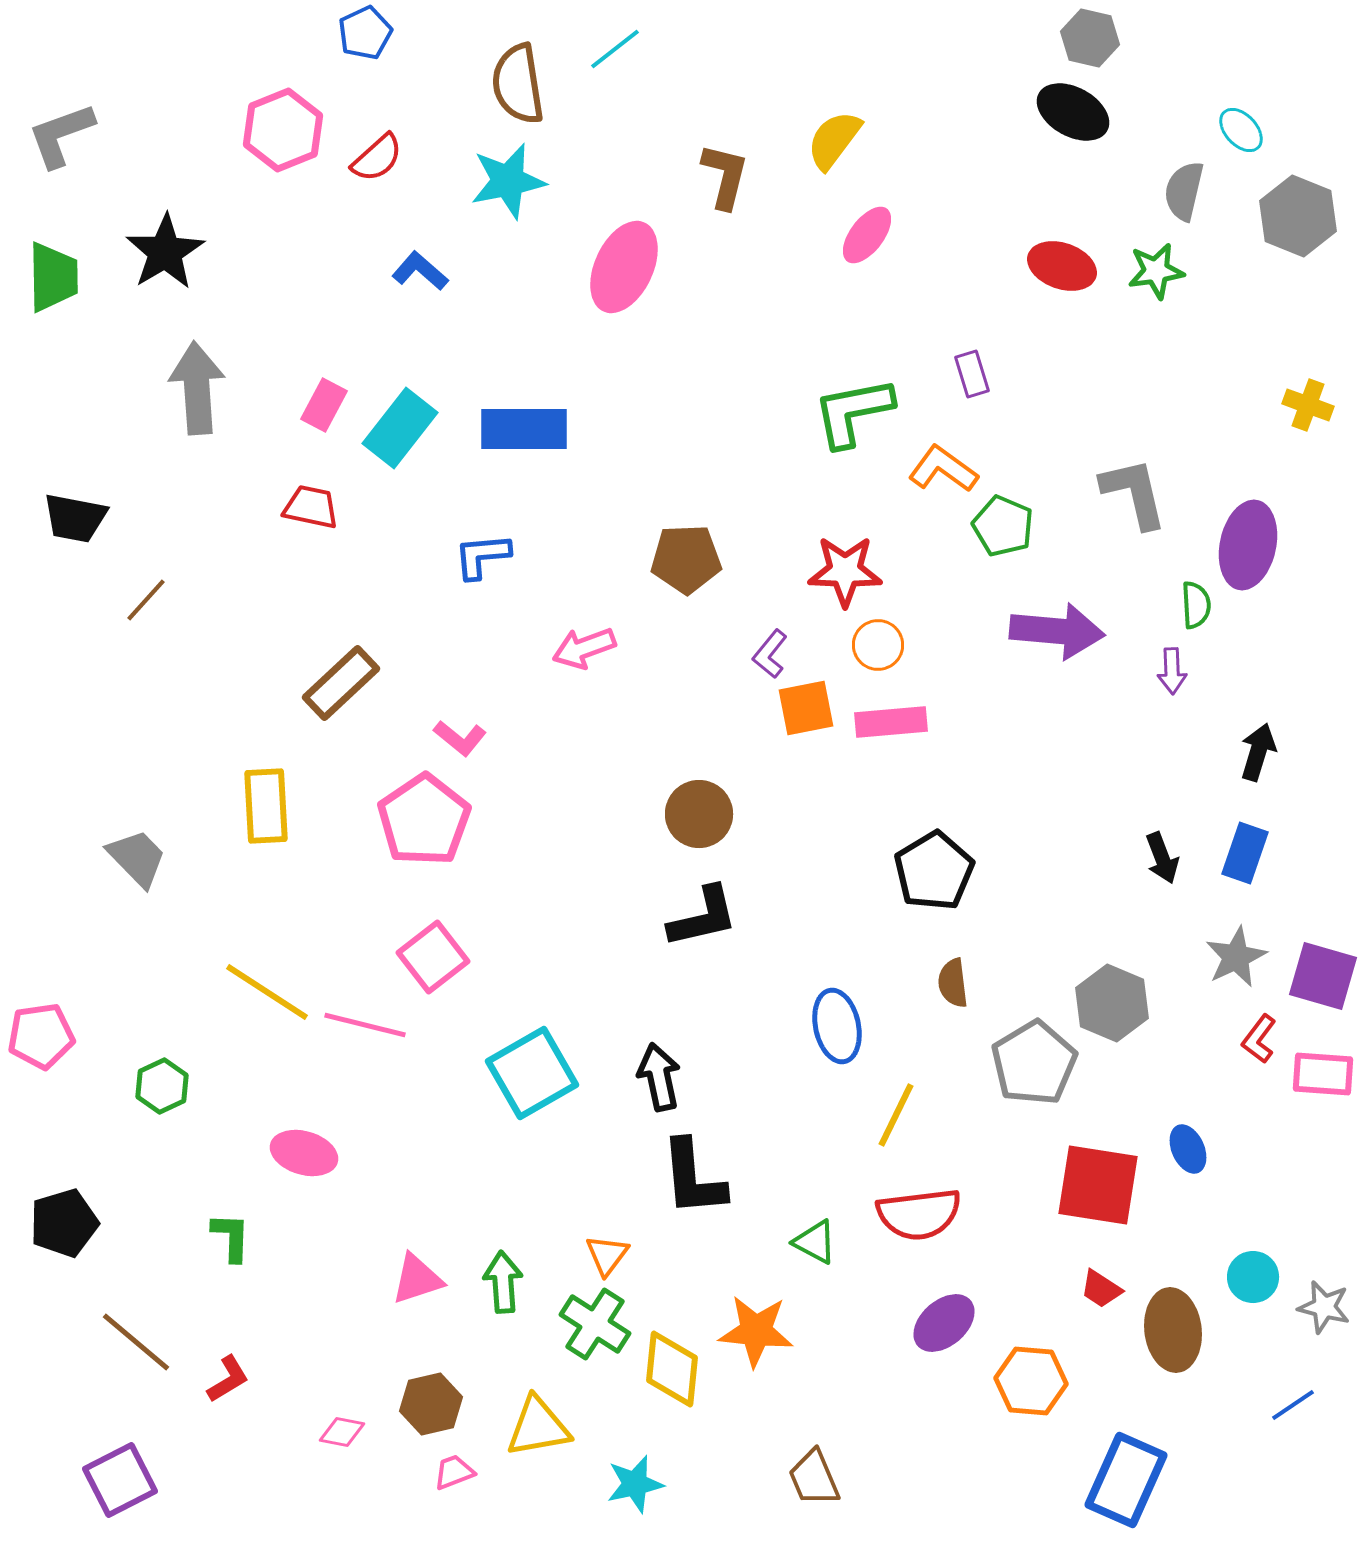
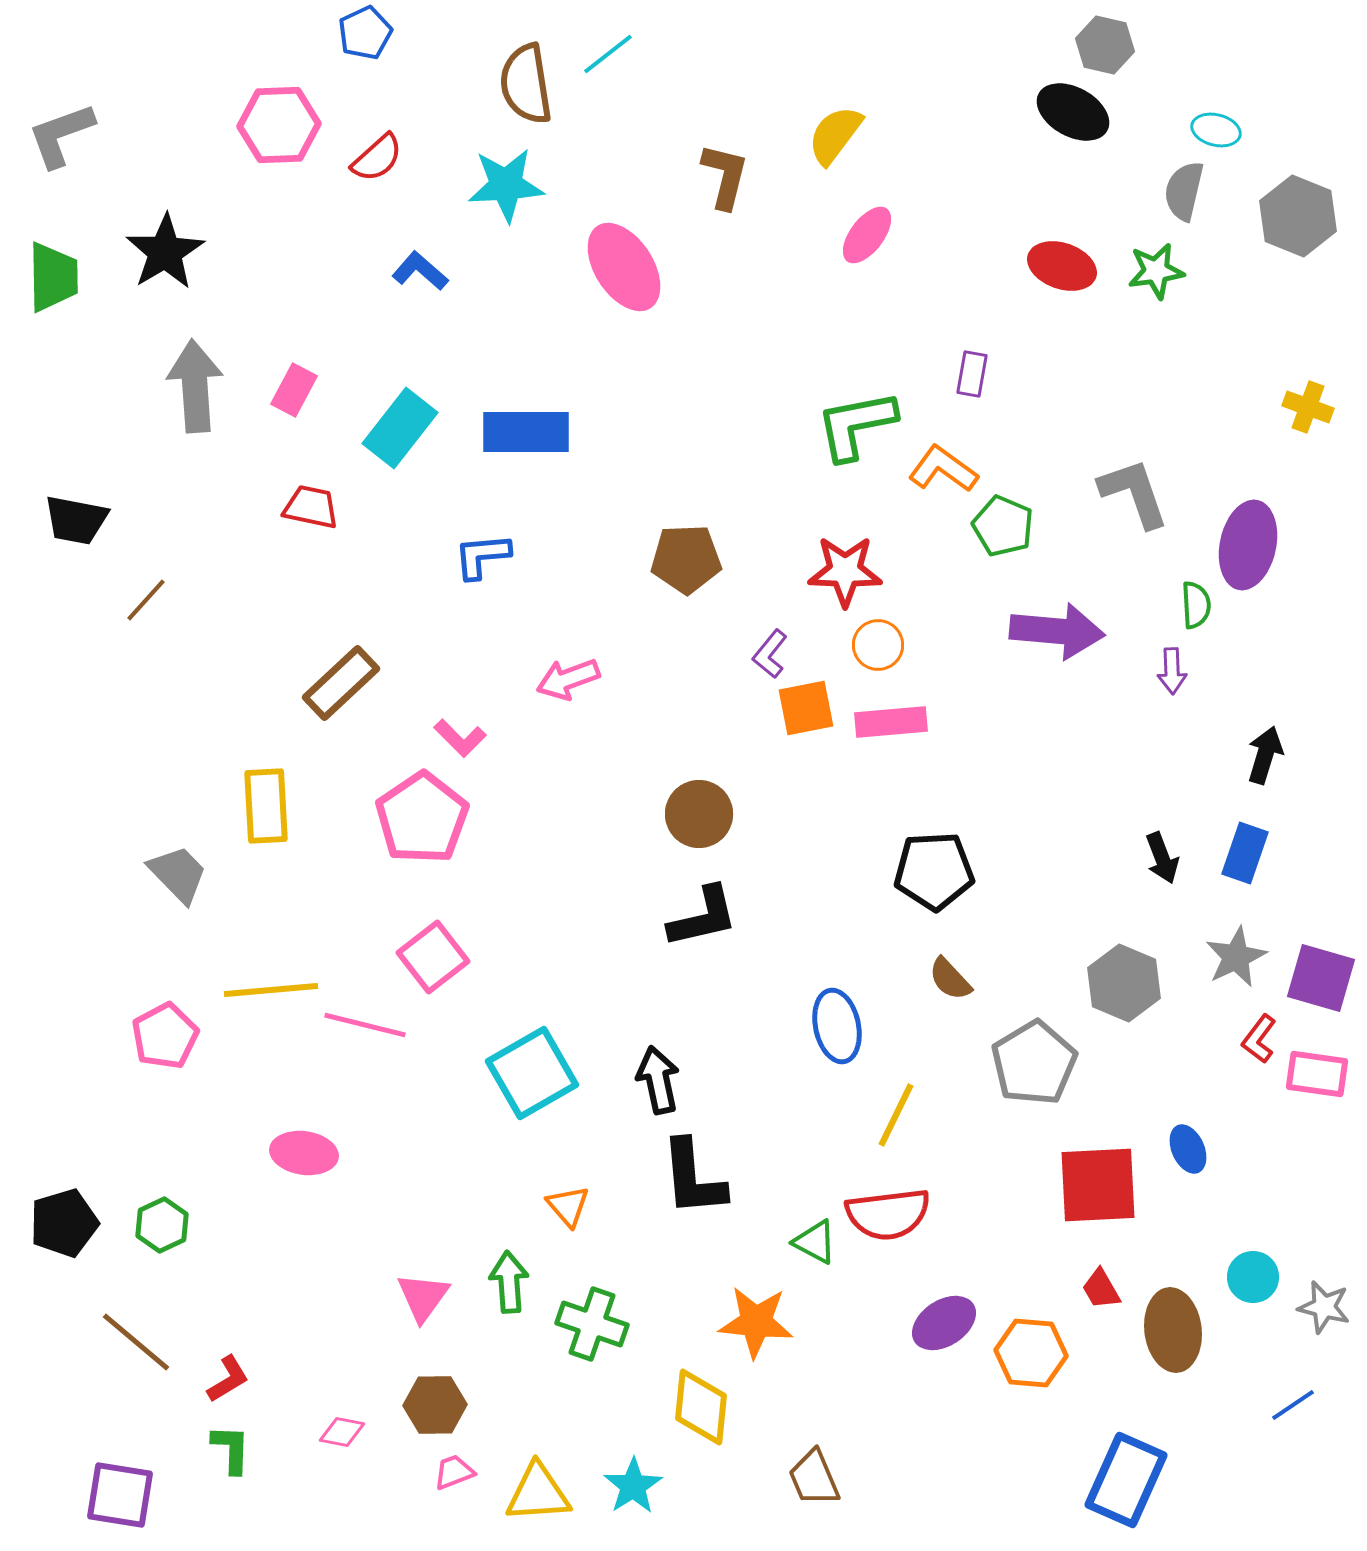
gray hexagon at (1090, 38): moved 15 px right, 7 px down
cyan line at (615, 49): moved 7 px left, 5 px down
brown semicircle at (518, 84): moved 8 px right
pink hexagon at (283, 130): moved 4 px left, 5 px up; rotated 20 degrees clockwise
cyan ellipse at (1241, 130): moved 25 px left; rotated 33 degrees counterclockwise
yellow semicircle at (834, 140): moved 1 px right, 5 px up
cyan star at (508, 181): moved 2 px left, 4 px down; rotated 8 degrees clockwise
pink ellipse at (624, 267): rotated 58 degrees counterclockwise
purple rectangle at (972, 374): rotated 27 degrees clockwise
gray arrow at (197, 388): moved 2 px left, 2 px up
pink rectangle at (324, 405): moved 30 px left, 15 px up
yellow cross at (1308, 405): moved 2 px down
green L-shape at (853, 412): moved 3 px right, 13 px down
blue rectangle at (524, 429): moved 2 px right, 3 px down
gray L-shape at (1134, 493): rotated 6 degrees counterclockwise
black trapezoid at (75, 518): moved 1 px right, 2 px down
pink arrow at (584, 648): moved 16 px left, 31 px down
pink L-shape at (460, 738): rotated 6 degrees clockwise
black arrow at (1258, 752): moved 7 px right, 3 px down
pink pentagon at (424, 820): moved 2 px left, 2 px up
gray trapezoid at (137, 858): moved 41 px right, 16 px down
black pentagon at (934, 871): rotated 28 degrees clockwise
purple square at (1323, 976): moved 2 px left, 2 px down
brown semicircle at (953, 983): moved 3 px left, 4 px up; rotated 36 degrees counterclockwise
yellow line at (267, 992): moved 4 px right, 2 px up; rotated 38 degrees counterclockwise
gray hexagon at (1112, 1003): moved 12 px right, 20 px up
pink pentagon at (41, 1036): moved 124 px right; rotated 20 degrees counterclockwise
pink rectangle at (1323, 1074): moved 6 px left; rotated 4 degrees clockwise
black arrow at (659, 1077): moved 1 px left, 3 px down
green hexagon at (162, 1086): moved 139 px down
pink ellipse at (304, 1153): rotated 8 degrees counterclockwise
red square at (1098, 1185): rotated 12 degrees counterclockwise
red semicircle at (919, 1214): moved 31 px left
green L-shape at (231, 1237): moved 212 px down
orange triangle at (607, 1255): moved 39 px left, 49 px up; rotated 18 degrees counterclockwise
pink triangle at (417, 1279): moved 6 px right, 18 px down; rotated 36 degrees counterclockwise
green arrow at (503, 1282): moved 6 px right
red trapezoid at (1101, 1289): rotated 27 degrees clockwise
purple ellipse at (944, 1323): rotated 8 degrees clockwise
green cross at (595, 1324): moved 3 px left; rotated 14 degrees counterclockwise
orange star at (756, 1331): moved 9 px up
yellow diamond at (672, 1369): moved 29 px right, 38 px down
orange hexagon at (1031, 1381): moved 28 px up
brown hexagon at (431, 1404): moved 4 px right, 1 px down; rotated 12 degrees clockwise
yellow triangle at (538, 1427): moved 66 px down; rotated 6 degrees clockwise
purple square at (120, 1480): moved 15 px down; rotated 36 degrees clockwise
cyan star at (635, 1484): moved 2 px left, 2 px down; rotated 20 degrees counterclockwise
